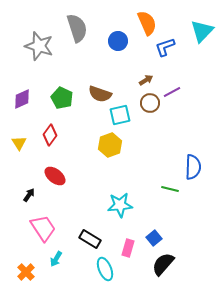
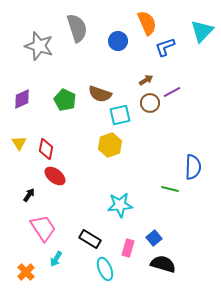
green pentagon: moved 3 px right, 2 px down
red diamond: moved 4 px left, 14 px down; rotated 25 degrees counterclockwise
black semicircle: rotated 65 degrees clockwise
